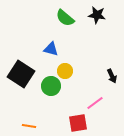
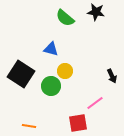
black star: moved 1 px left, 3 px up
